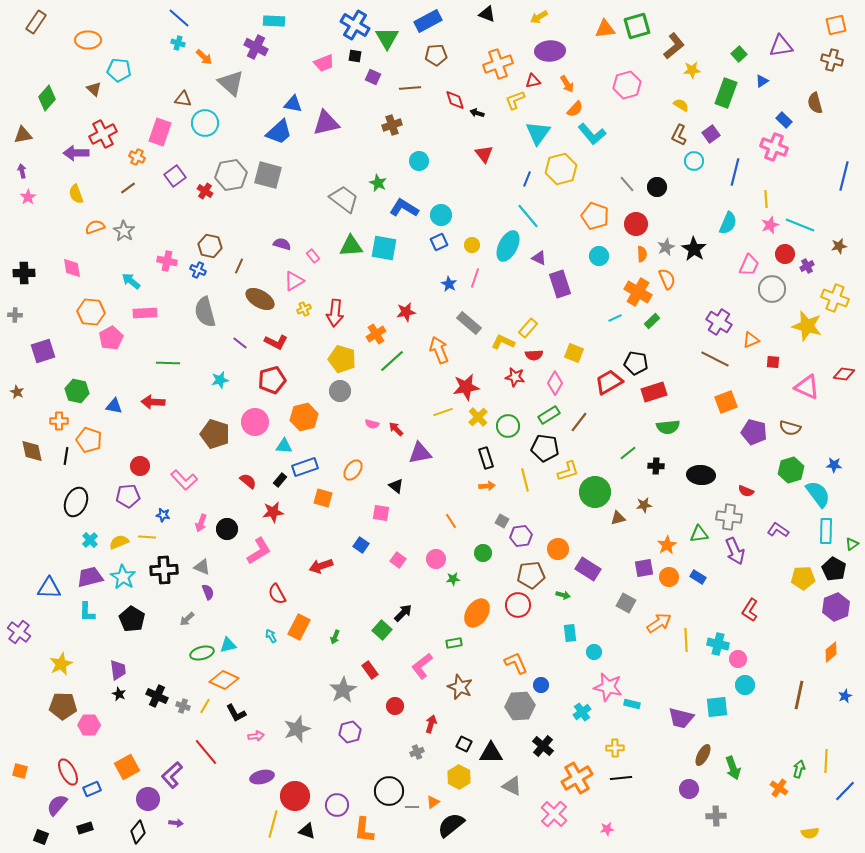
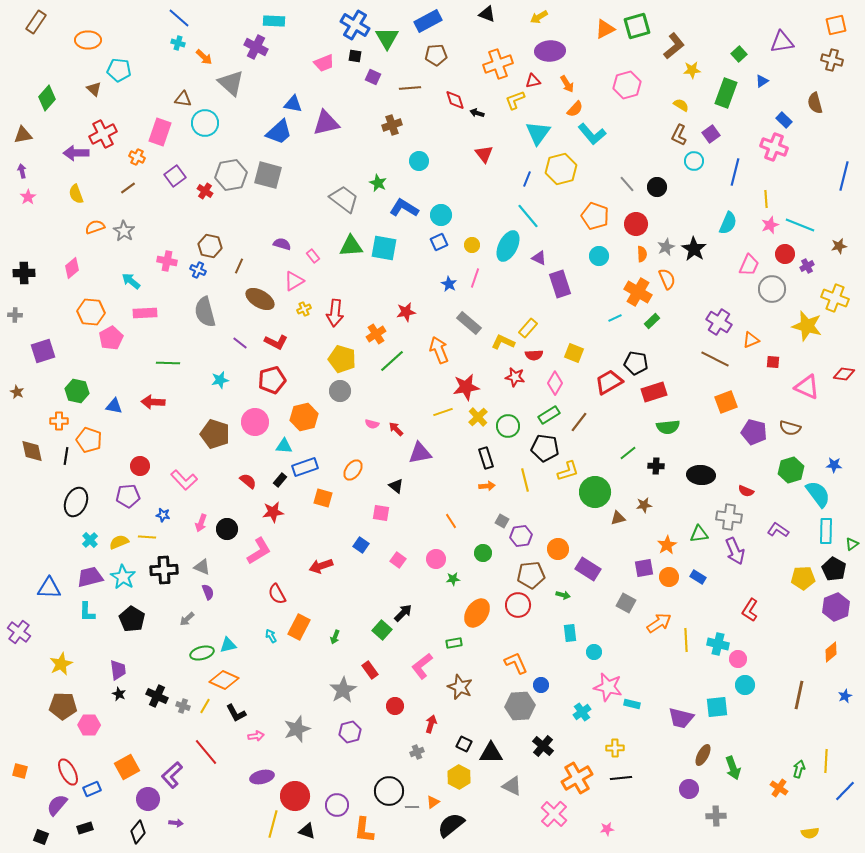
orange triangle at (605, 29): rotated 20 degrees counterclockwise
purple triangle at (781, 46): moved 1 px right, 4 px up
pink diamond at (72, 268): rotated 60 degrees clockwise
